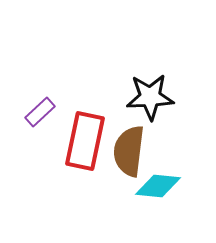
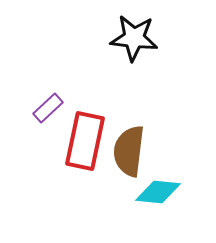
black star: moved 16 px left, 59 px up; rotated 9 degrees clockwise
purple rectangle: moved 8 px right, 4 px up
cyan diamond: moved 6 px down
